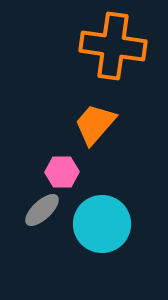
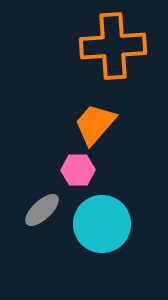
orange cross: rotated 12 degrees counterclockwise
pink hexagon: moved 16 px right, 2 px up
